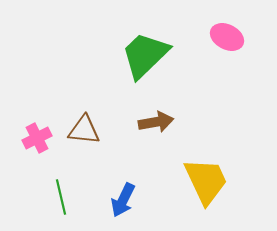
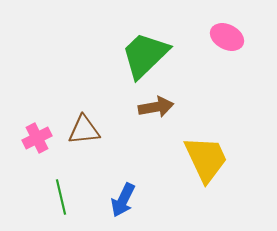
brown arrow: moved 15 px up
brown triangle: rotated 12 degrees counterclockwise
yellow trapezoid: moved 22 px up
